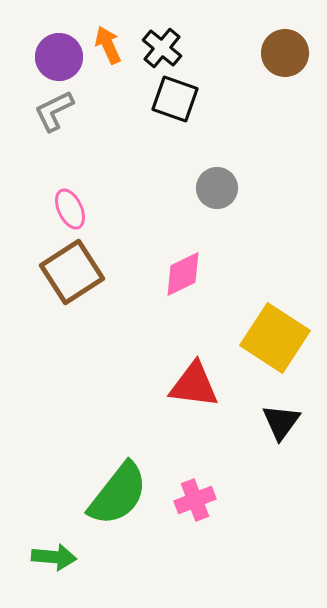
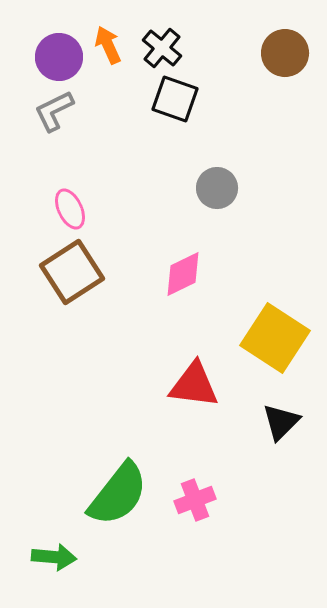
black triangle: rotated 9 degrees clockwise
